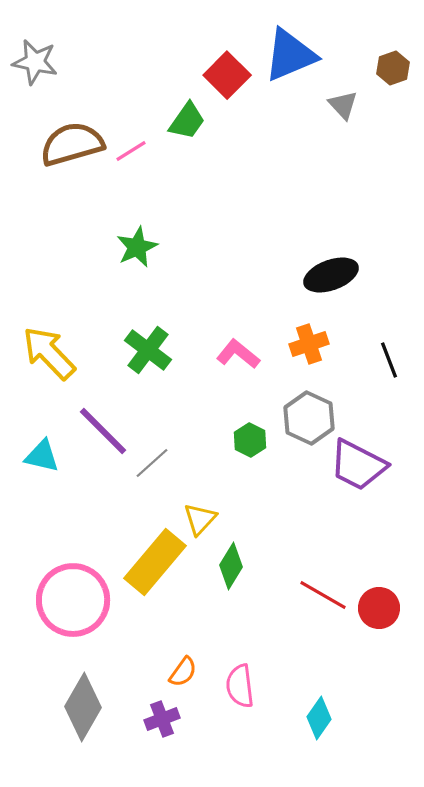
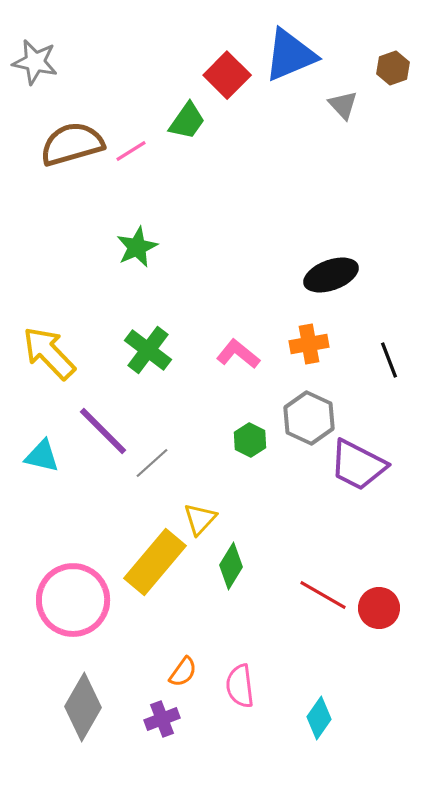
orange cross: rotated 9 degrees clockwise
